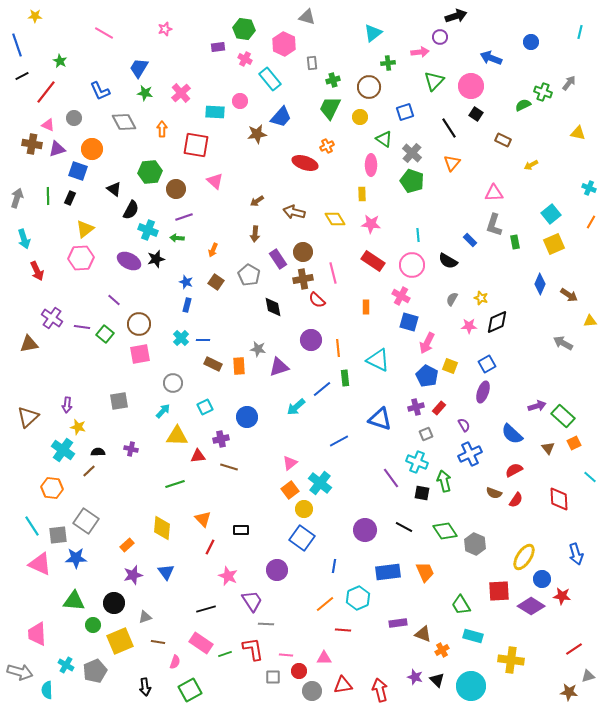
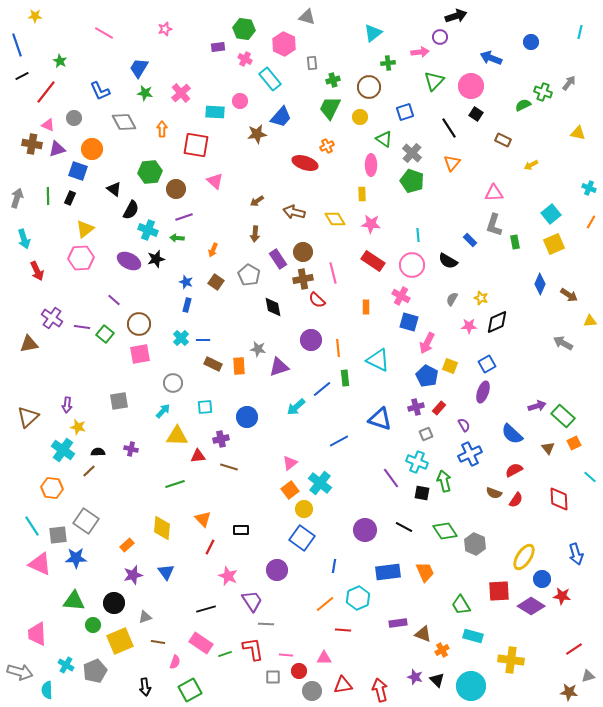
cyan square at (205, 407): rotated 21 degrees clockwise
